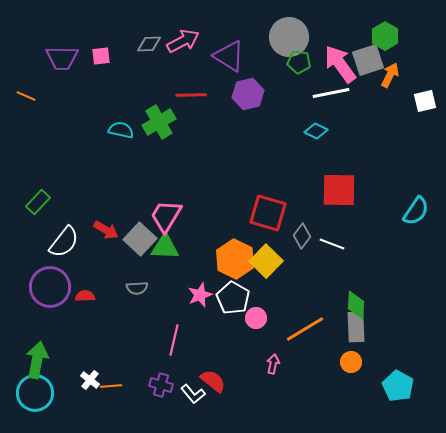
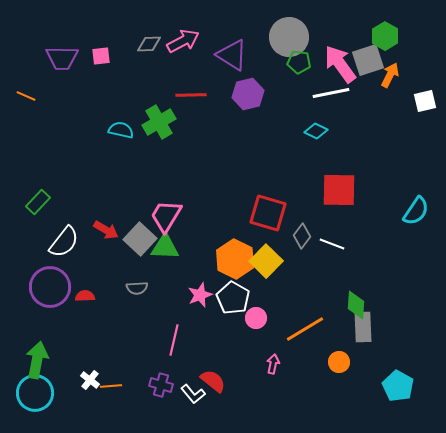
purple triangle at (229, 56): moved 3 px right, 1 px up
gray rectangle at (356, 327): moved 7 px right
orange circle at (351, 362): moved 12 px left
